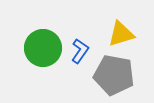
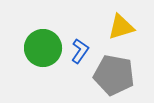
yellow triangle: moved 7 px up
